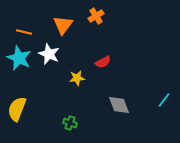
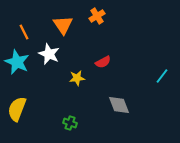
orange cross: moved 1 px right
orange triangle: rotated 10 degrees counterclockwise
orange line: rotated 49 degrees clockwise
cyan star: moved 2 px left, 4 px down
cyan line: moved 2 px left, 24 px up
